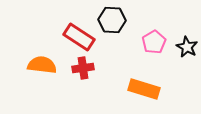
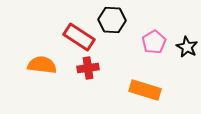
red cross: moved 5 px right
orange rectangle: moved 1 px right, 1 px down
